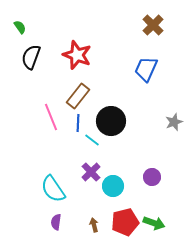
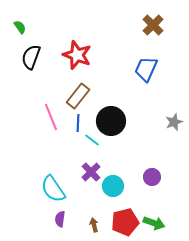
purple semicircle: moved 4 px right, 3 px up
